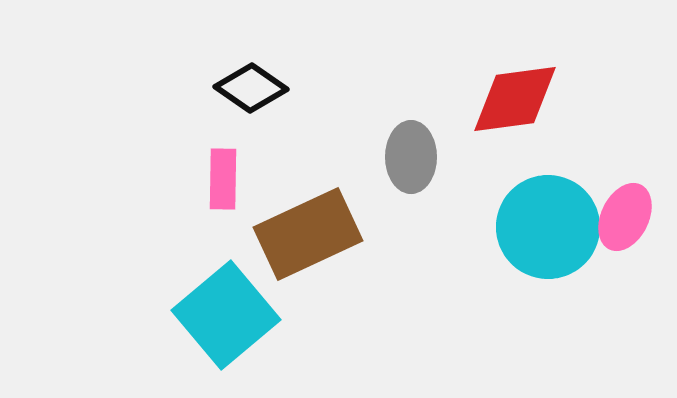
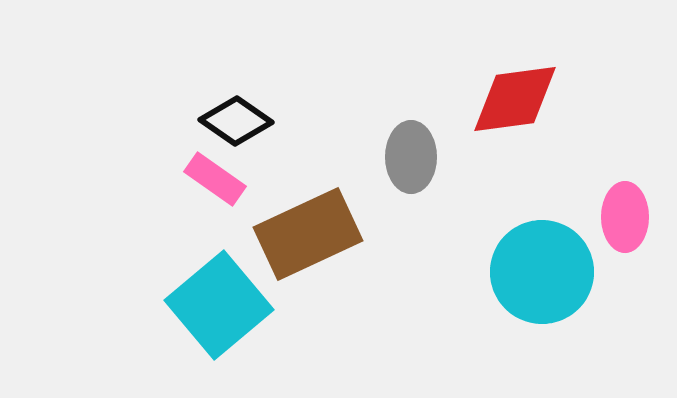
black diamond: moved 15 px left, 33 px down
pink rectangle: moved 8 px left; rotated 56 degrees counterclockwise
pink ellipse: rotated 26 degrees counterclockwise
cyan circle: moved 6 px left, 45 px down
cyan square: moved 7 px left, 10 px up
